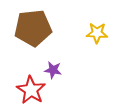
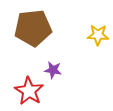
yellow star: moved 1 px right, 2 px down
red star: moved 2 px left, 1 px down
